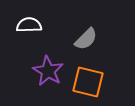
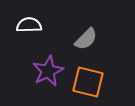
purple star: rotated 16 degrees clockwise
